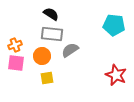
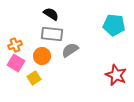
pink square: rotated 24 degrees clockwise
yellow square: moved 13 px left; rotated 24 degrees counterclockwise
